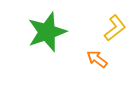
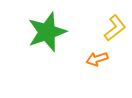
orange arrow: rotated 55 degrees counterclockwise
